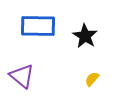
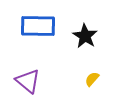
purple triangle: moved 6 px right, 5 px down
